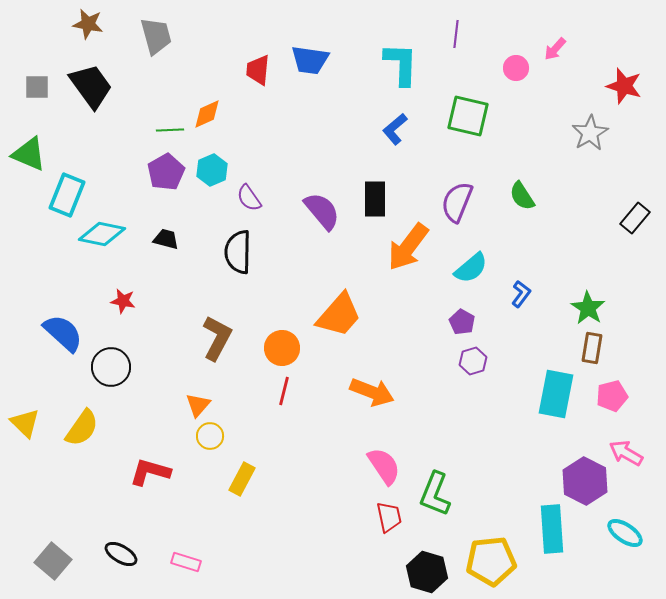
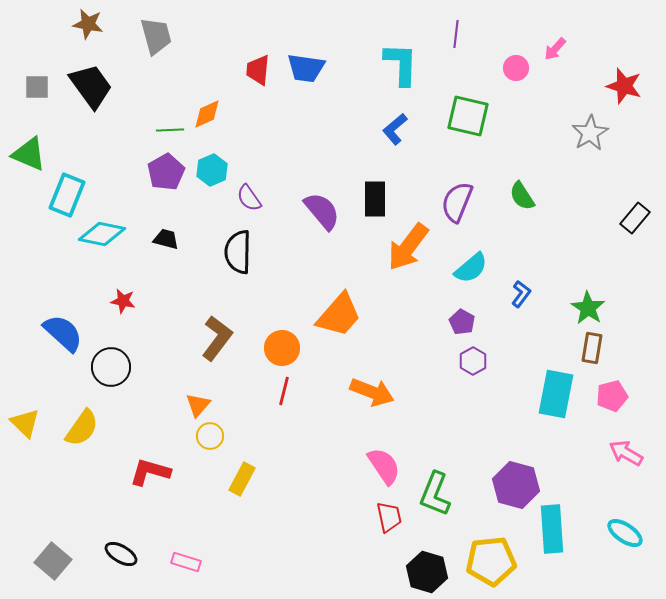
blue trapezoid at (310, 60): moved 4 px left, 8 px down
brown L-shape at (217, 338): rotated 9 degrees clockwise
purple hexagon at (473, 361): rotated 12 degrees counterclockwise
purple hexagon at (585, 481): moved 69 px left, 4 px down; rotated 12 degrees counterclockwise
